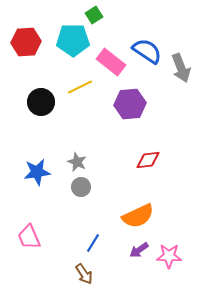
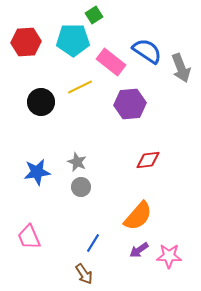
orange semicircle: rotated 24 degrees counterclockwise
